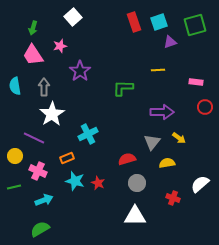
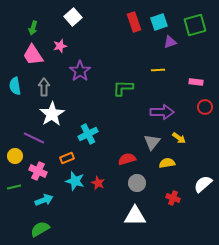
white semicircle: moved 3 px right
